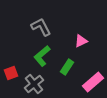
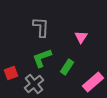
gray L-shape: rotated 30 degrees clockwise
pink triangle: moved 4 px up; rotated 32 degrees counterclockwise
green L-shape: moved 2 px down; rotated 20 degrees clockwise
